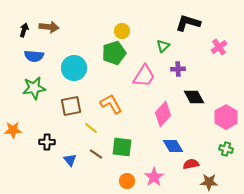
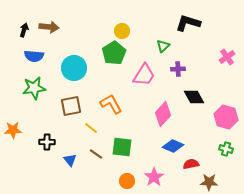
pink cross: moved 8 px right, 10 px down
green pentagon: rotated 15 degrees counterclockwise
pink trapezoid: moved 1 px up
pink hexagon: rotated 15 degrees counterclockwise
blue diamond: rotated 35 degrees counterclockwise
